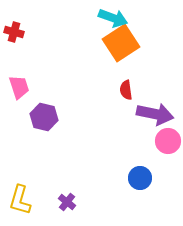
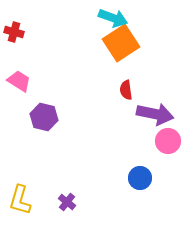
pink trapezoid: moved 6 px up; rotated 40 degrees counterclockwise
